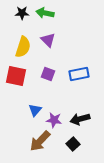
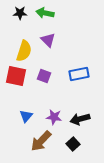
black star: moved 2 px left
yellow semicircle: moved 1 px right, 4 px down
purple square: moved 4 px left, 2 px down
blue triangle: moved 9 px left, 6 px down
purple star: moved 3 px up
brown arrow: moved 1 px right
